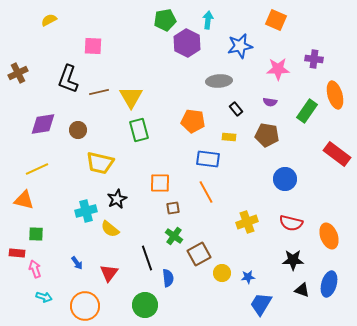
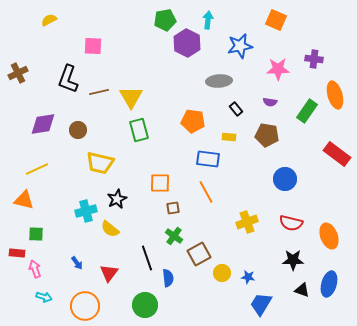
blue star at (248, 277): rotated 16 degrees clockwise
